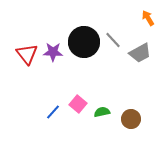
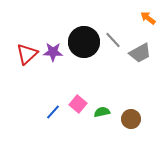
orange arrow: rotated 21 degrees counterclockwise
red triangle: rotated 25 degrees clockwise
